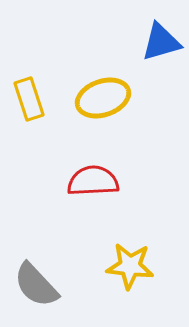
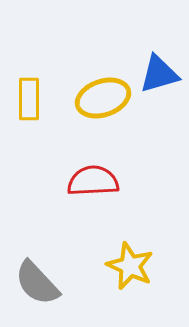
blue triangle: moved 2 px left, 32 px down
yellow rectangle: rotated 18 degrees clockwise
yellow star: rotated 18 degrees clockwise
gray semicircle: moved 1 px right, 2 px up
